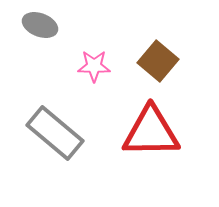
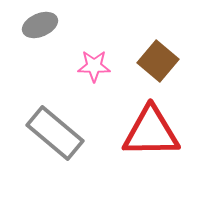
gray ellipse: rotated 44 degrees counterclockwise
